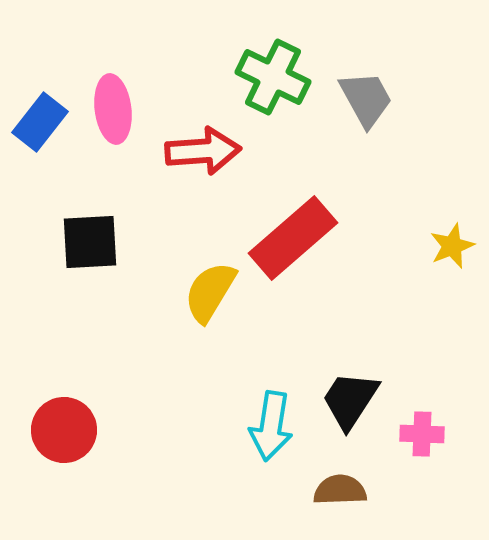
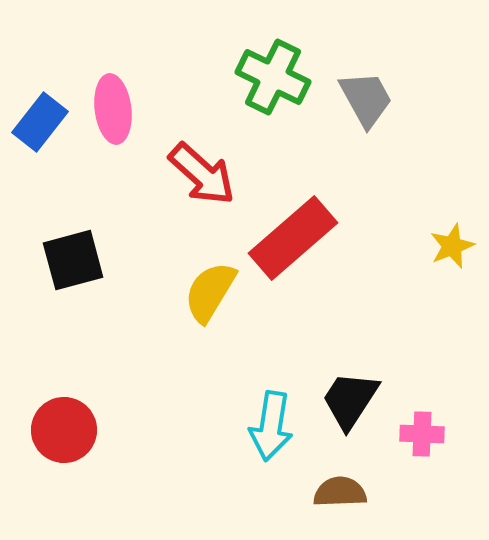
red arrow: moved 1 px left, 23 px down; rotated 46 degrees clockwise
black square: moved 17 px left, 18 px down; rotated 12 degrees counterclockwise
brown semicircle: moved 2 px down
